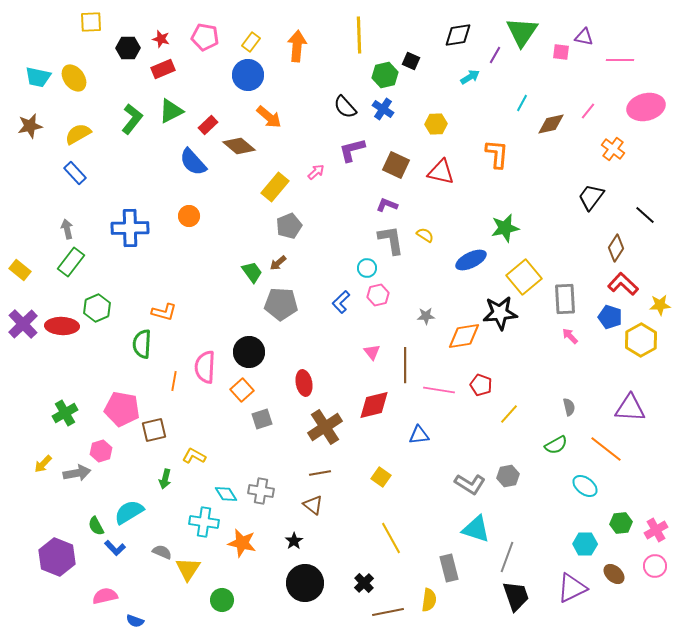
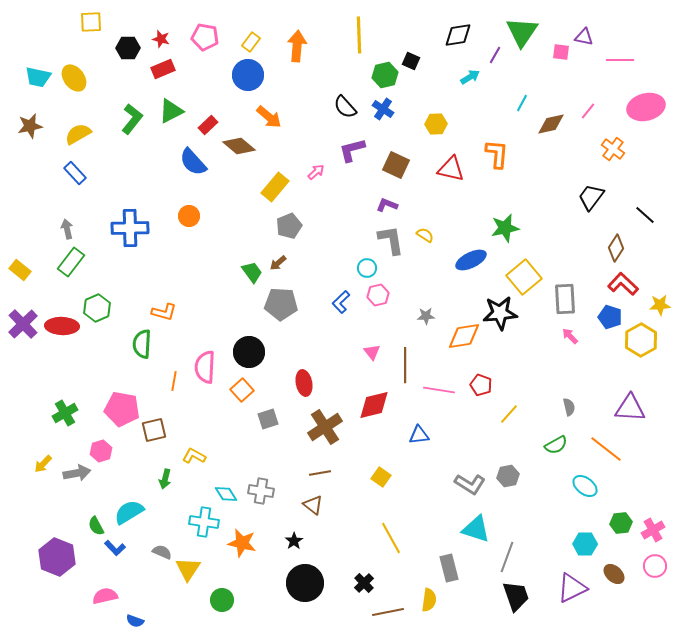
red triangle at (441, 172): moved 10 px right, 3 px up
gray square at (262, 419): moved 6 px right
pink cross at (656, 530): moved 3 px left
